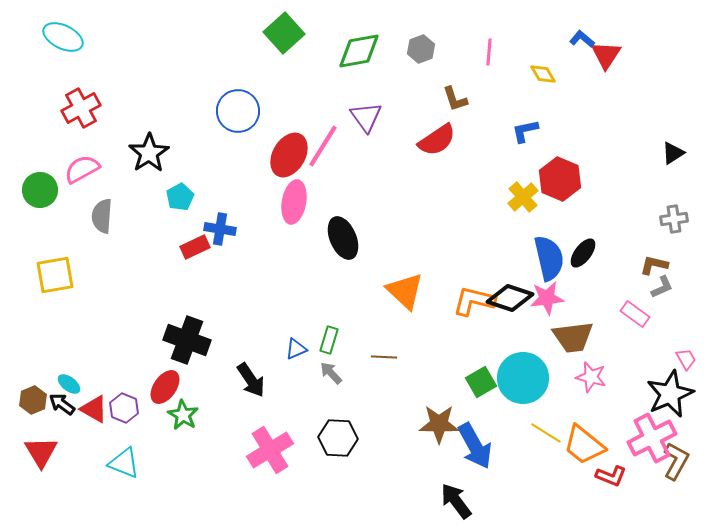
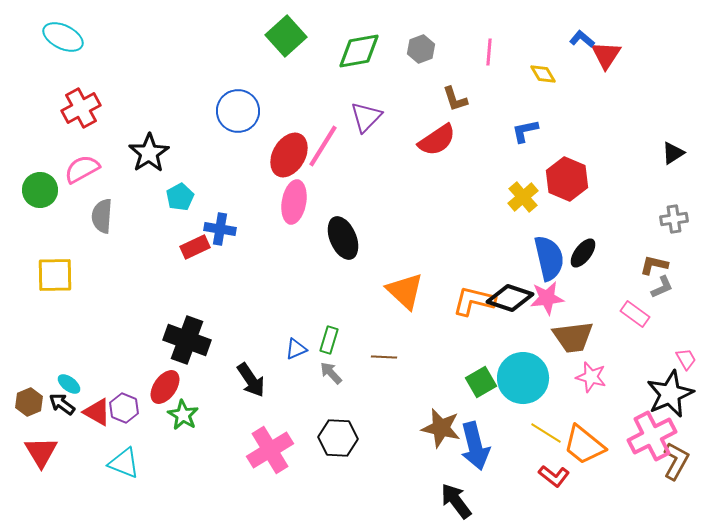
green square at (284, 33): moved 2 px right, 3 px down
purple triangle at (366, 117): rotated 20 degrees clockwise
red hexagon at (560, 179): moved 7 px right
yellow square at (55, 275): rotated 9 degrees clockwise
brown hexagon at (33, 400): moved 4 px left, 2 px down
red triangle at (94, 409): moved 3 px right, 3 px down
brown star at (439, 424): moved 2 px right, 4 px down; rotated 12 degrees clockwise
pink cross at (652, 438): moved 2 px up
blue arrow at (475, 446): rotated 15 degrees clockwise
red L-shape at (611, 476): moved 57 px left; rotated 16 degrees clockwise
